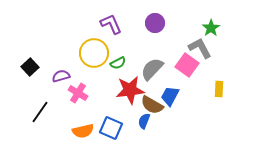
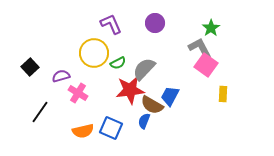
pink square: moved 19 px right
gray semicircle: moved 8 px left
yellow rectangle: moved 4 px right, 5 px down
